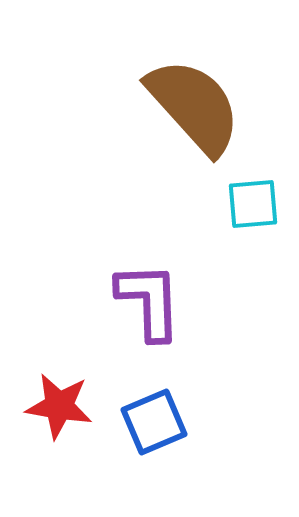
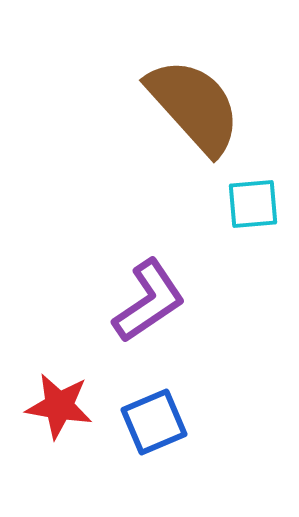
purple L-shape: rotated 58 degrees clockwise
